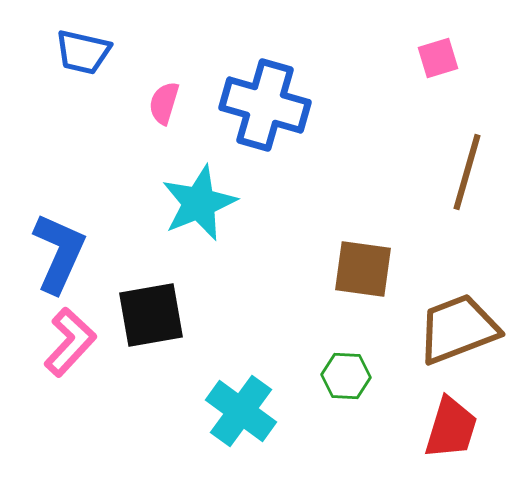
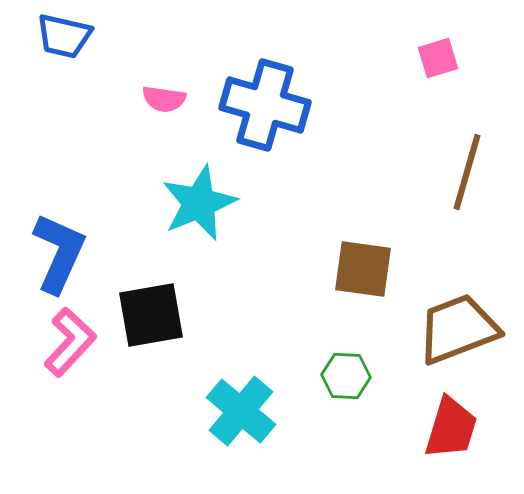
blue trapezoid: moved 19 px left, 16 px up
pink semicircle: moved 4 px up; rotated 99 degrees counterclockwise
cyan cross: rotated 4 degrees clockwise
